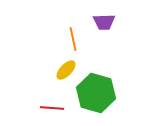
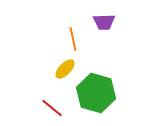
yellow ellipse: moved 1 px left, 1 px up
red line: rotated 35 degrees clockwise
